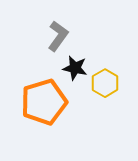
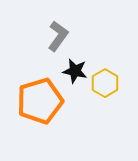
black star: moved 3 px down
orange pentagon: moved 4 px left, 1 px up
